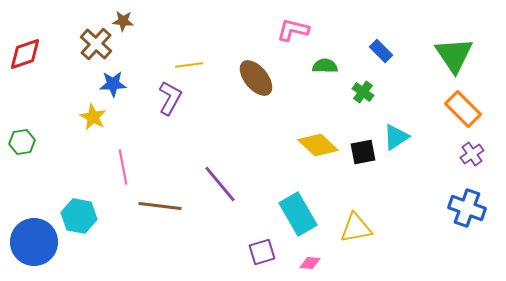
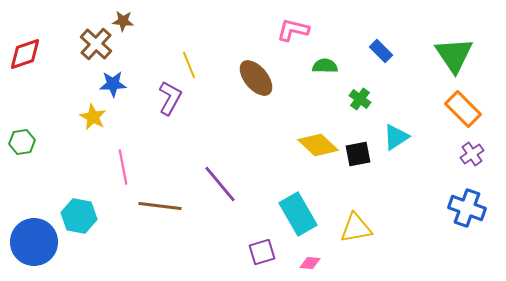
yellow line: rotated 76 degrees clockwise
green cross: moved 3 px left, 7 px down
black square: moved 5 px left, 2 px down
